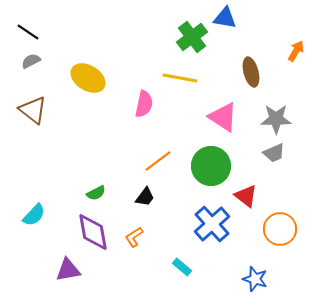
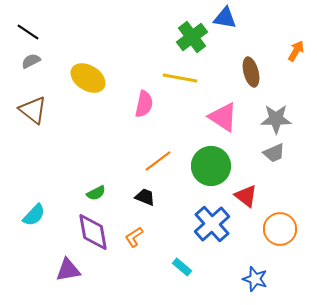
black trapezoid: rotated 105 degrees counterclockwise
